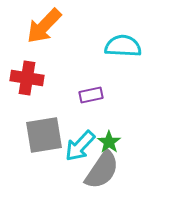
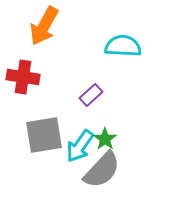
orange arrow: rotated 15 degrees counterclockwise
red cross: moved 4 px left, 1 px up
purple rectangle: rotated 30 degrees counterclockwise
green star: moved 4 px left, 3 px up
cyan arrow: rotated 8 degrees counterclockwise
gray semicircle: rotated 9 degrees clockwise
